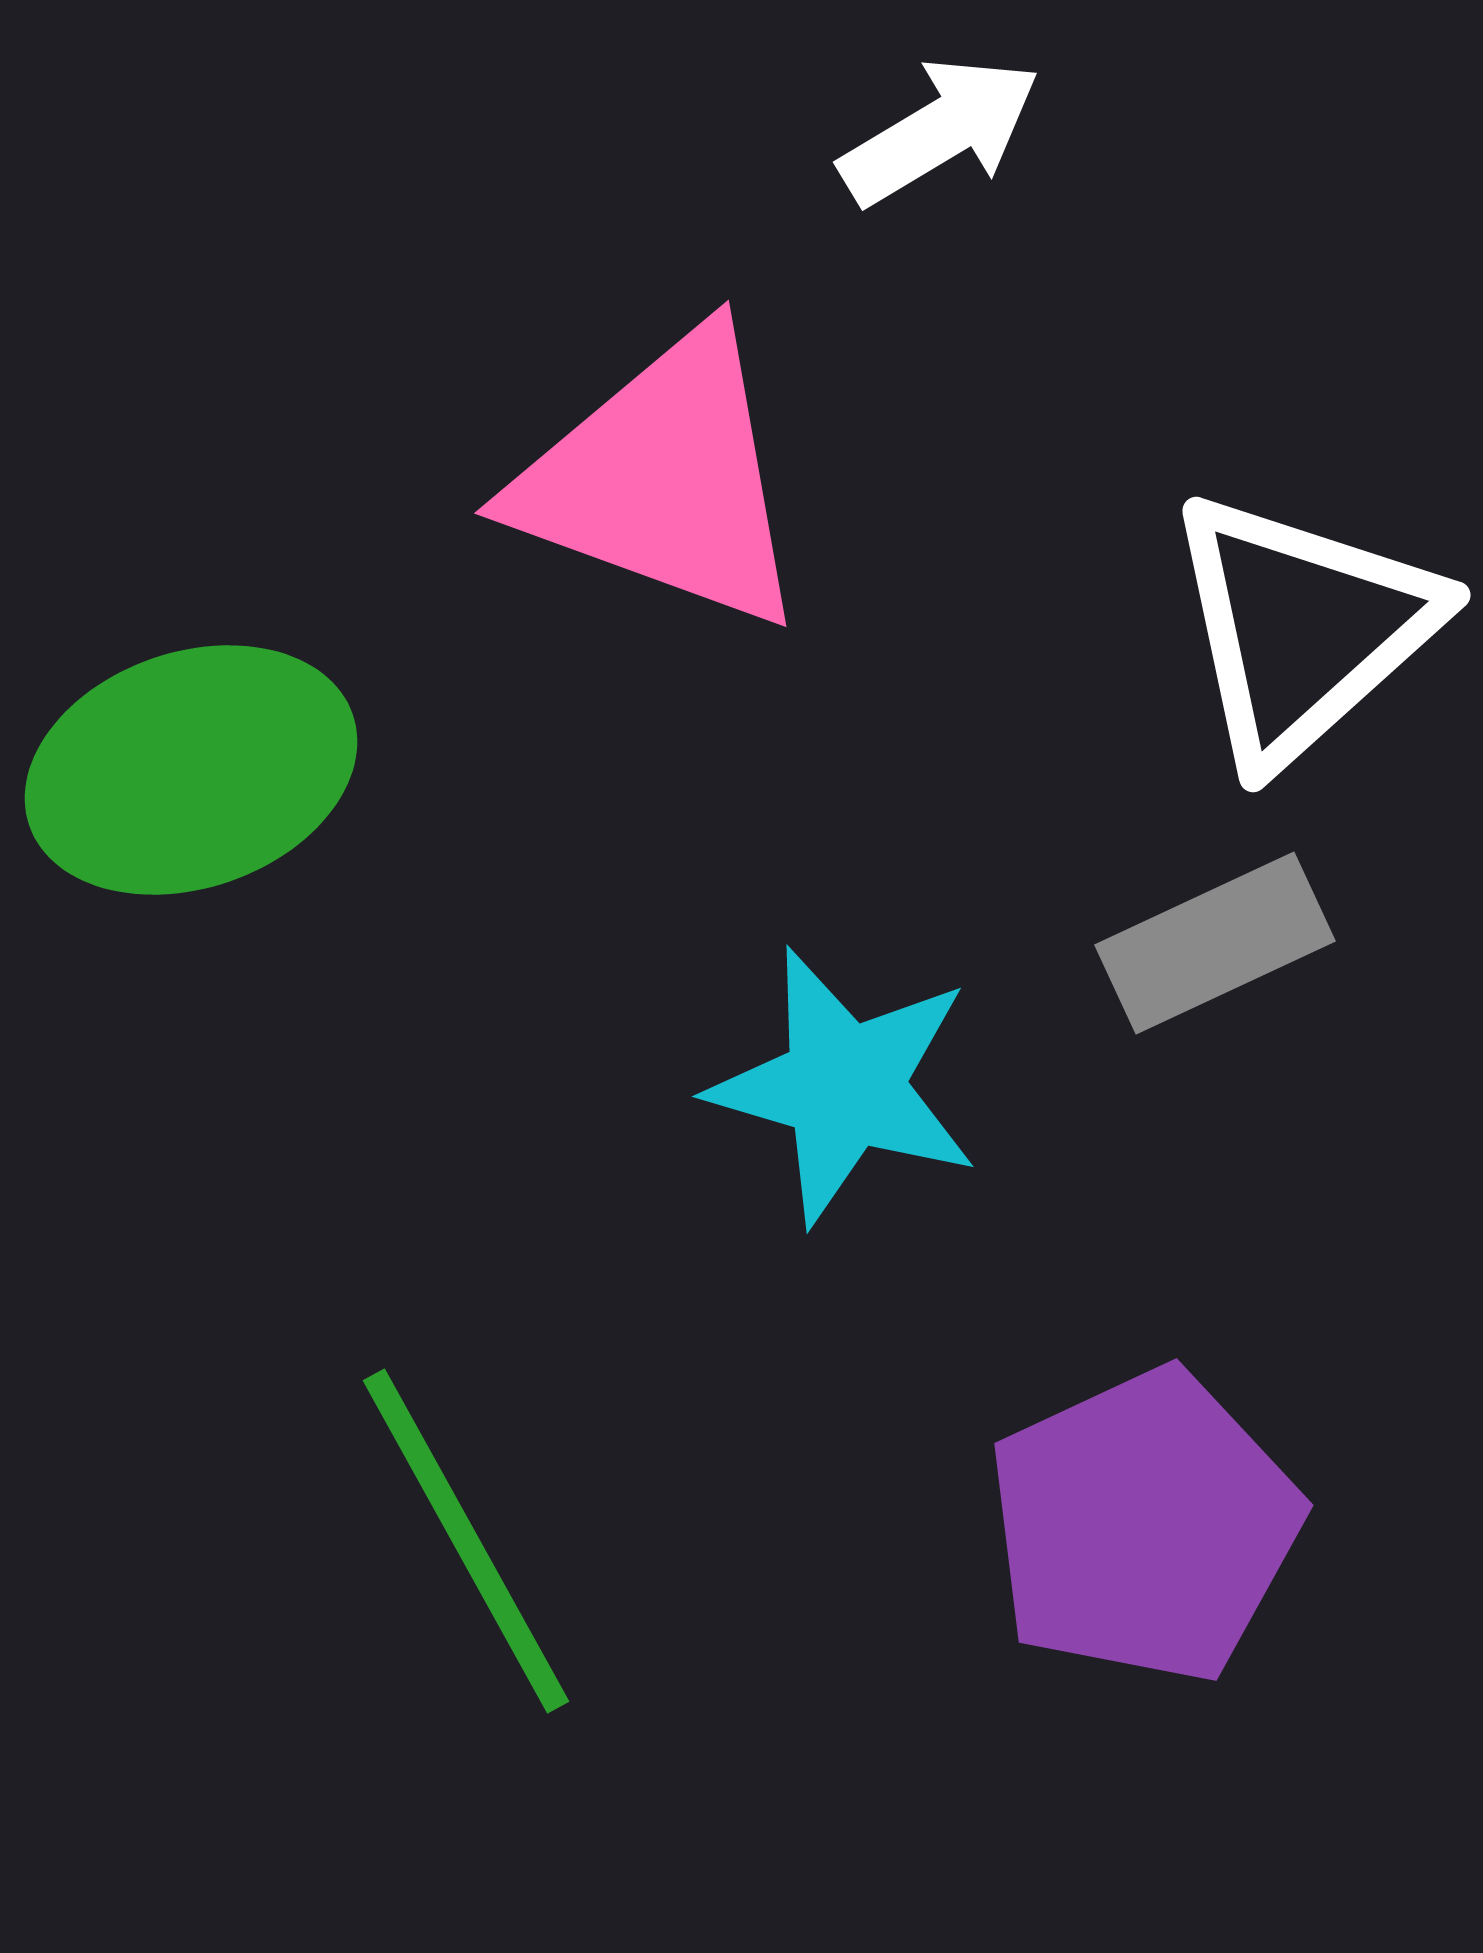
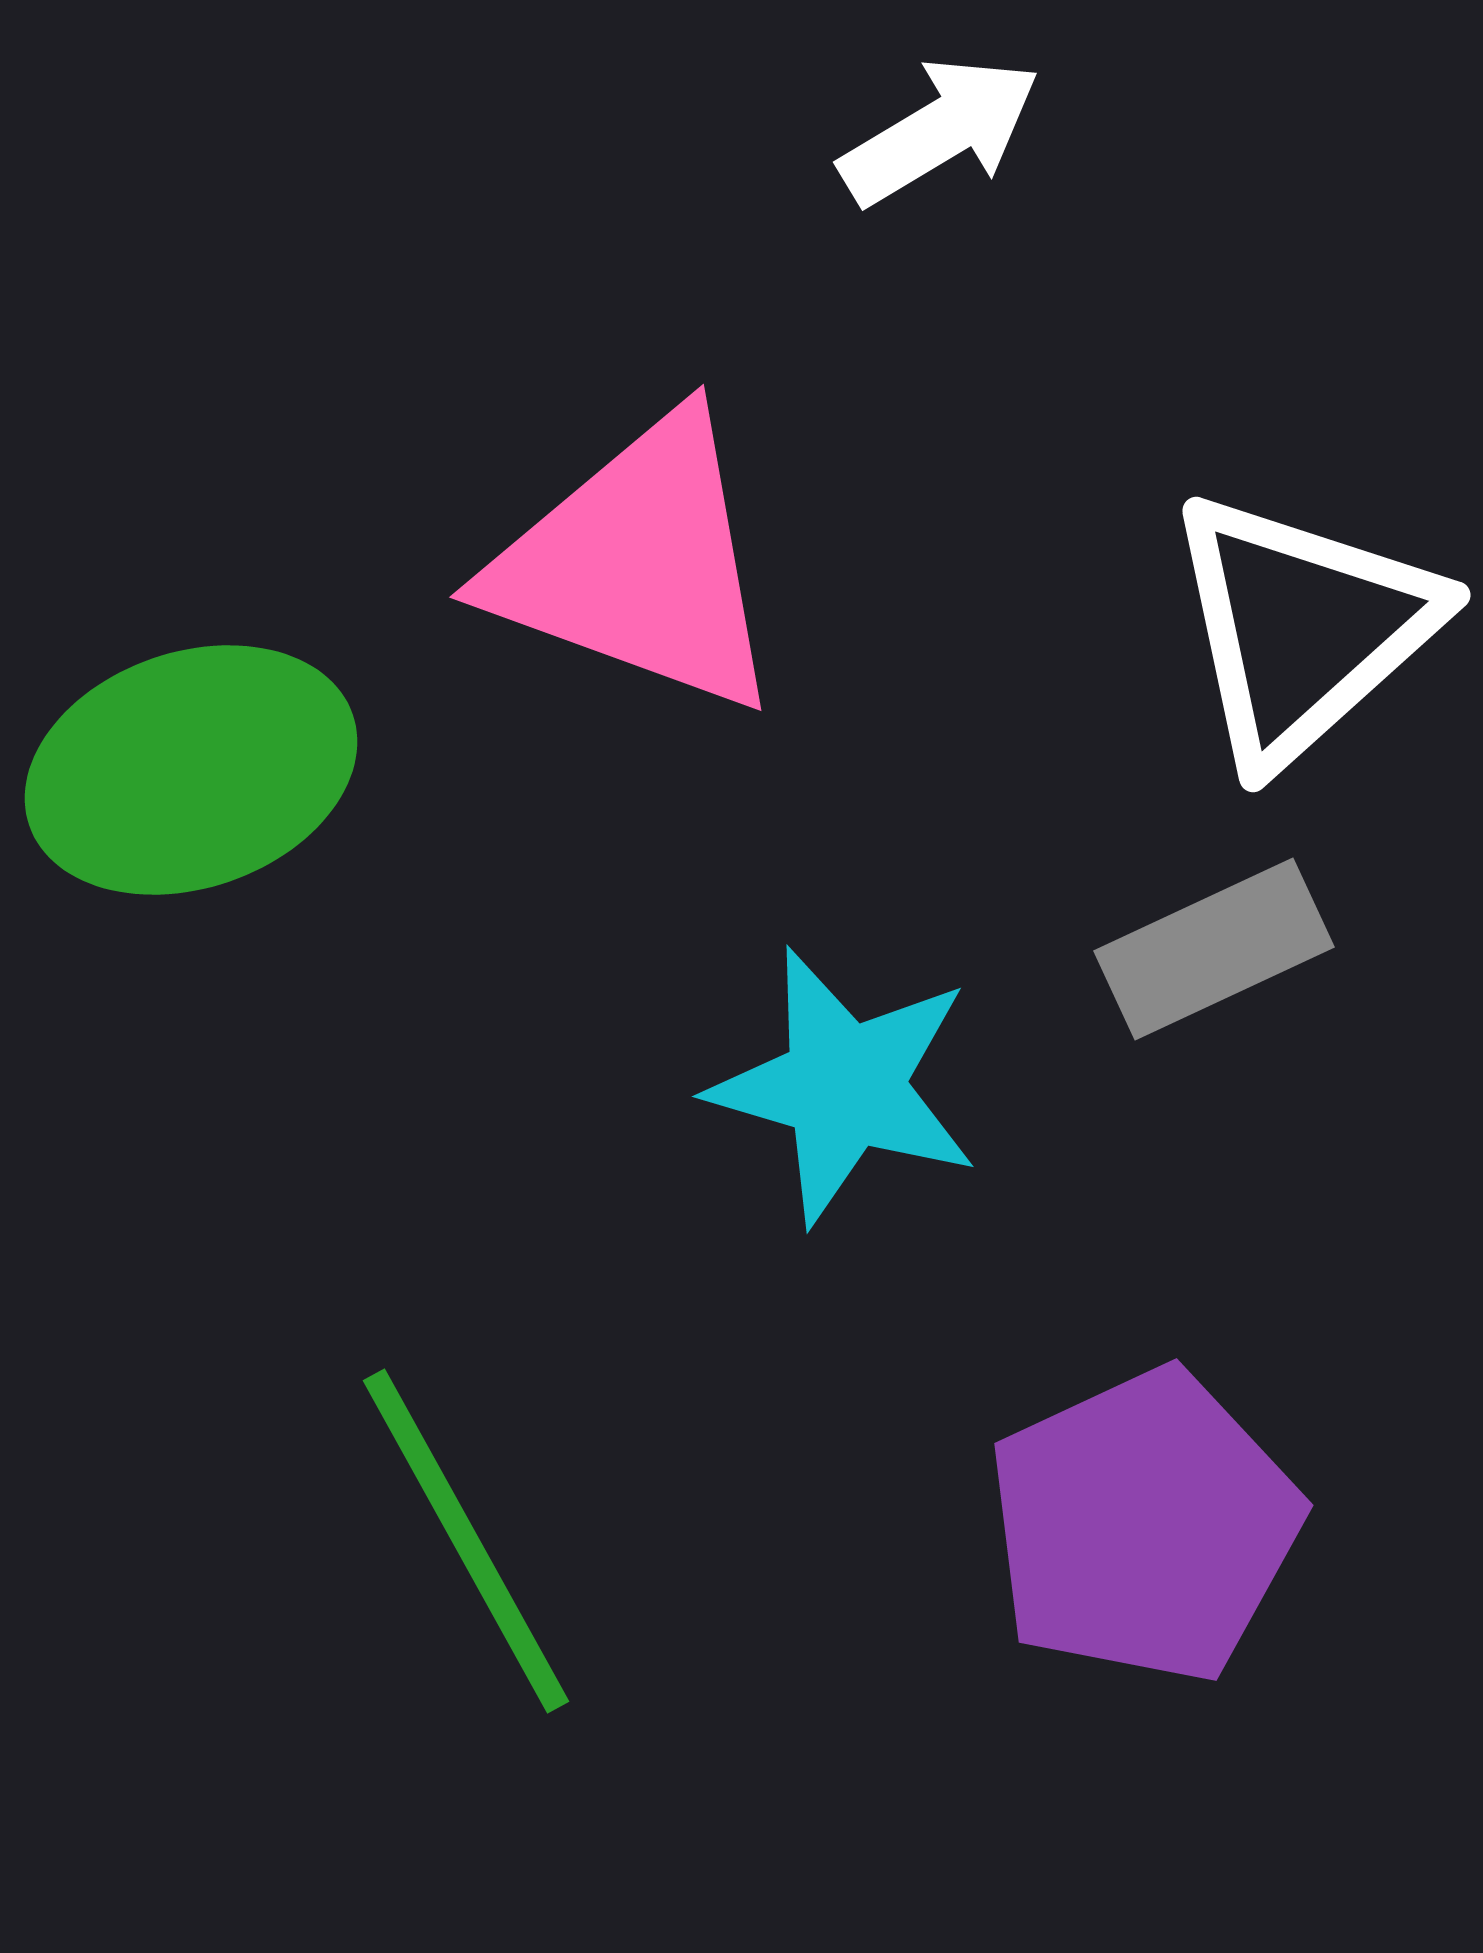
pink triangle: moved 25 px left, 84 px down
gray rectangle: moved 1 px left, 6 px down
